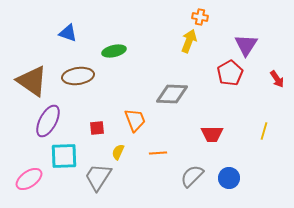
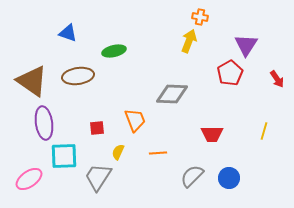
purple ellipse: moved 4 px left, 2 px down; rotated 36 degrees counterclockwise
